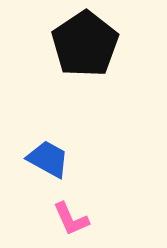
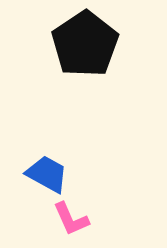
blue trapezoid: moved 1 px left, 15 px down
